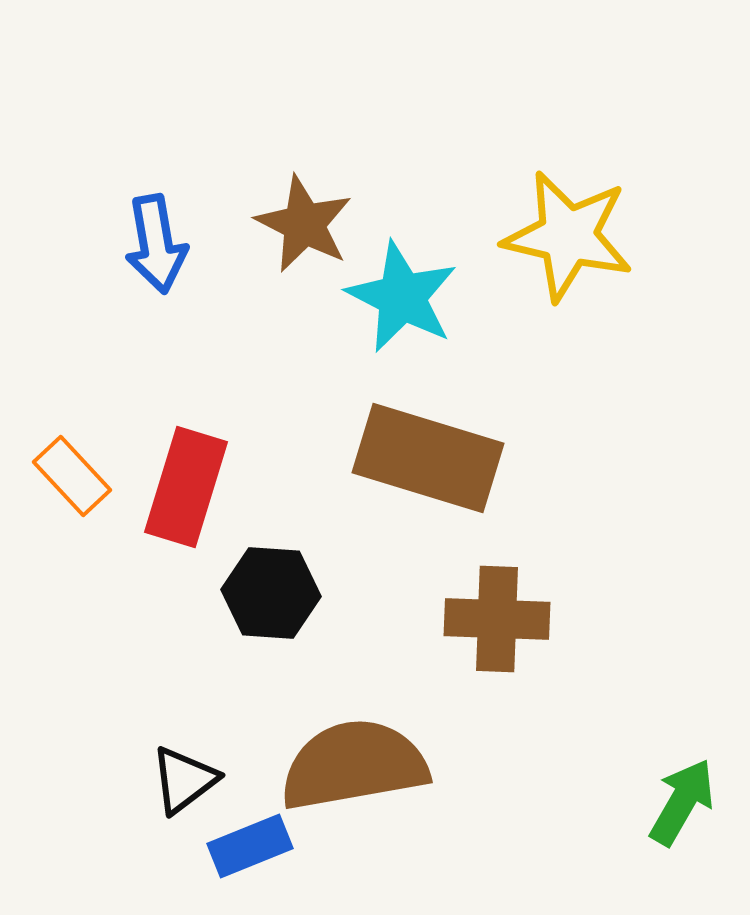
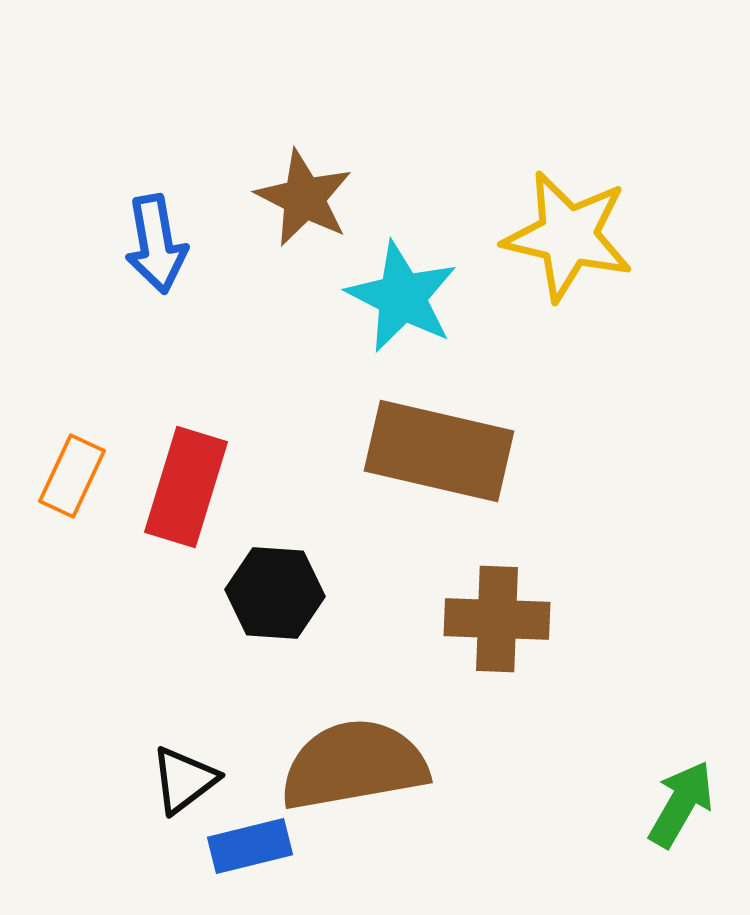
brown star: moved 26 px up
brown rectangle: moved 11 px right, 7 px up; rotated 4 degrees counterclockwise
orange rectangle: rotated 68 degrees clockwise
black hexagon: moved 4 px right
green arrow: moved 1 px left, 2 px down
blue rectangle: rotated 8 degrees clockwise
